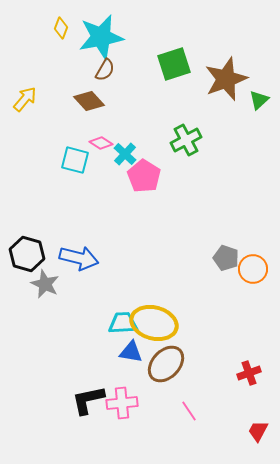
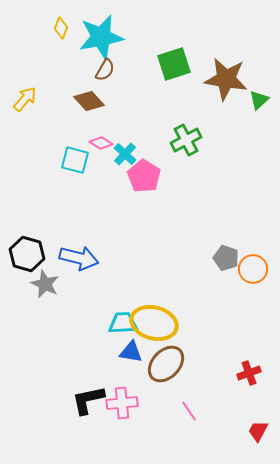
brown star: rotated 30 degrees clockwise
